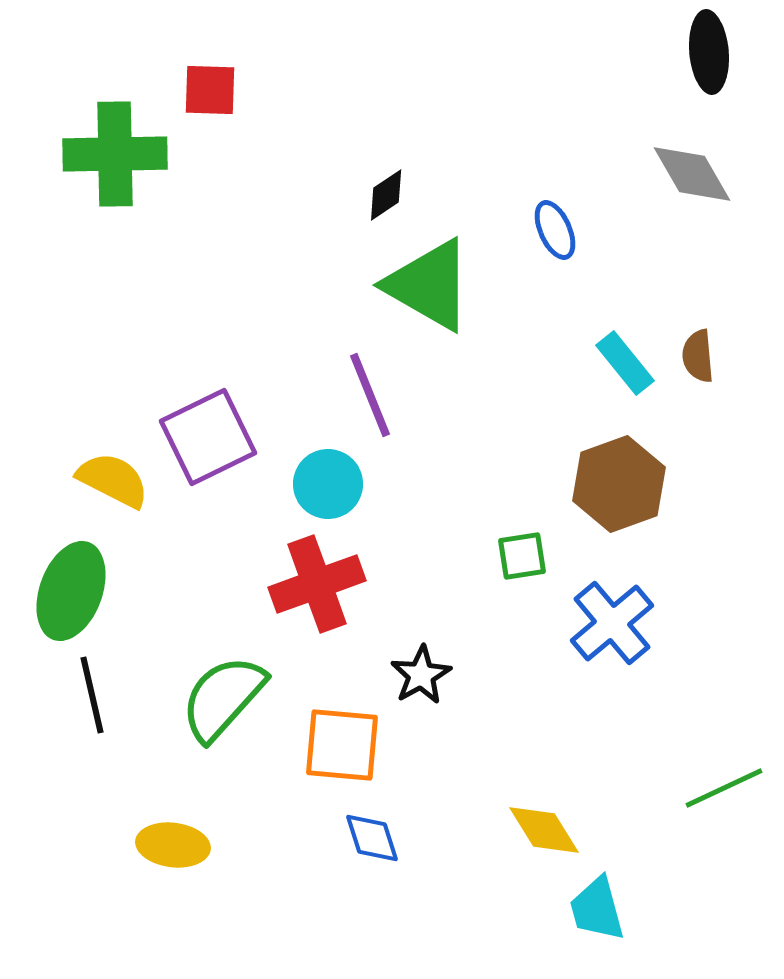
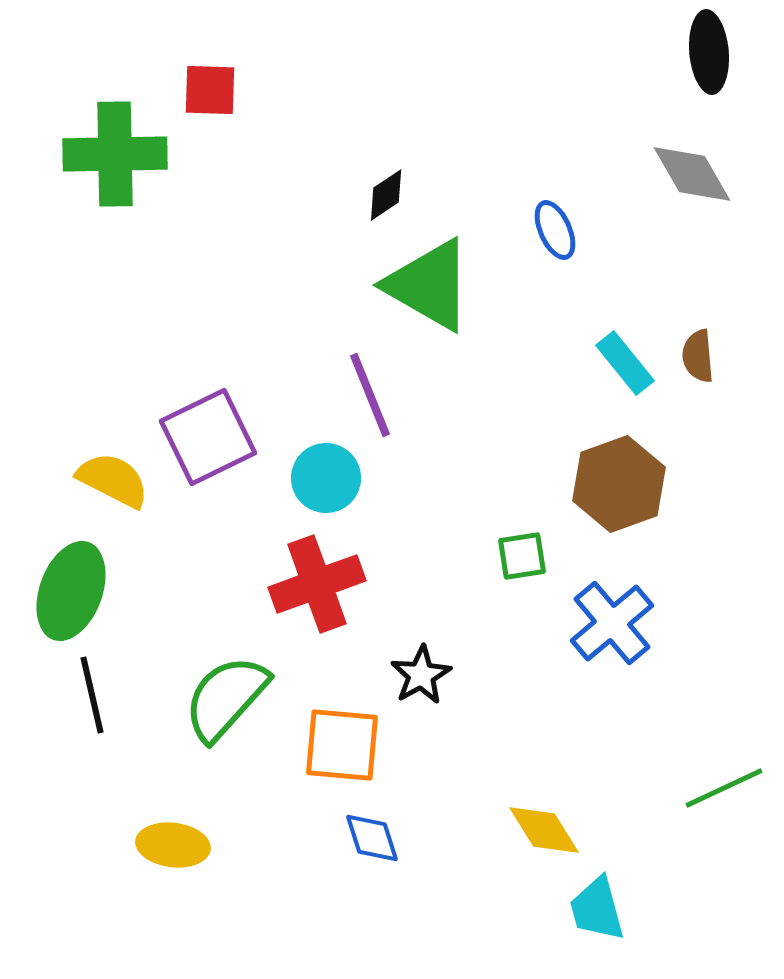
cyan circle: moved 2 px left, 6 px up
green semicircle: moved 3 px right
